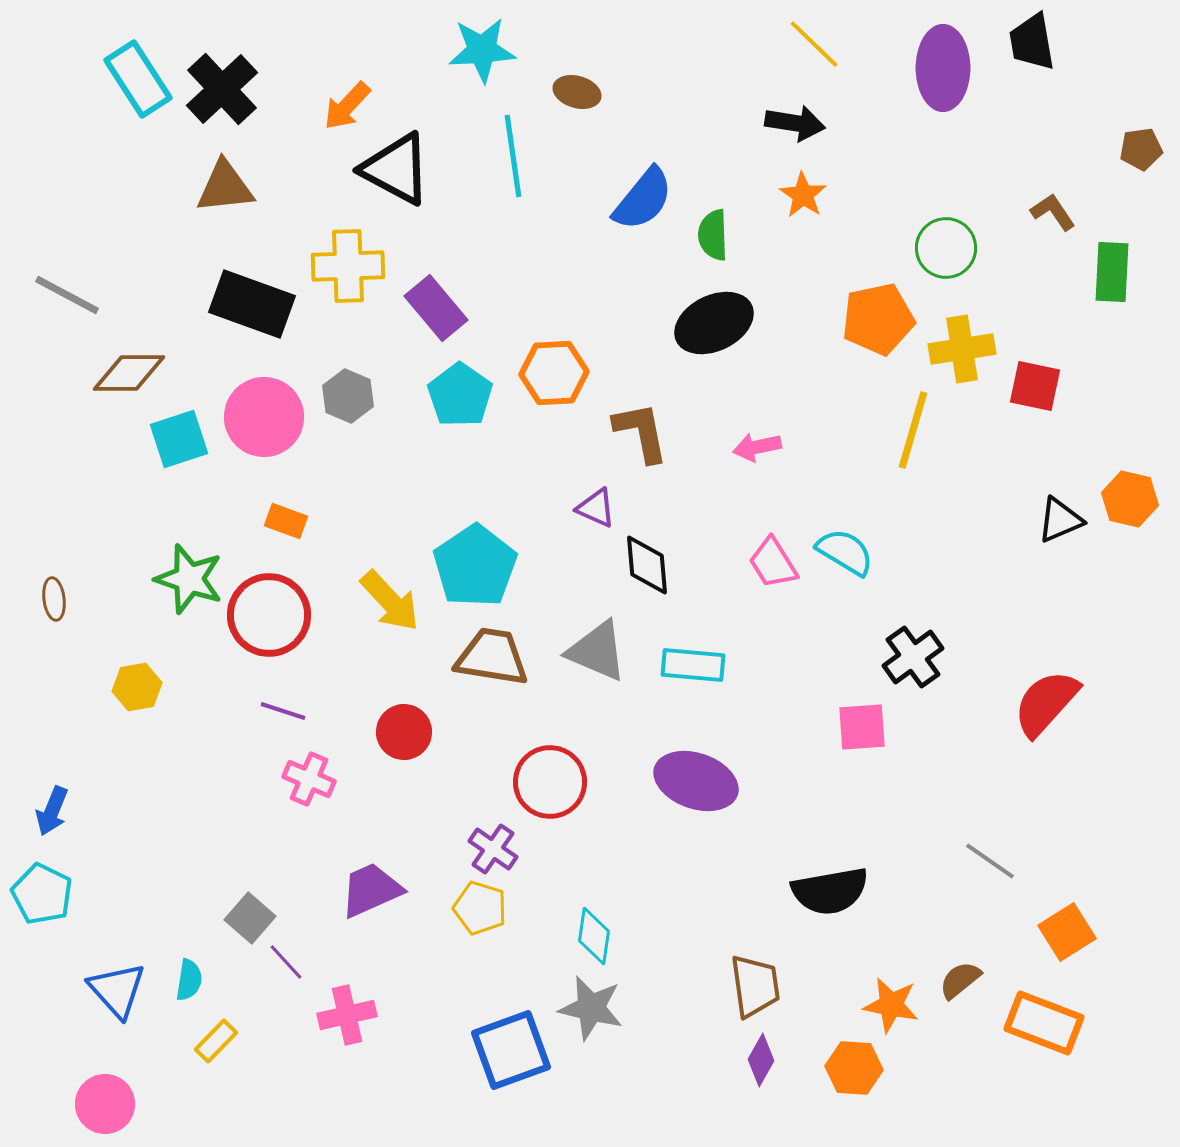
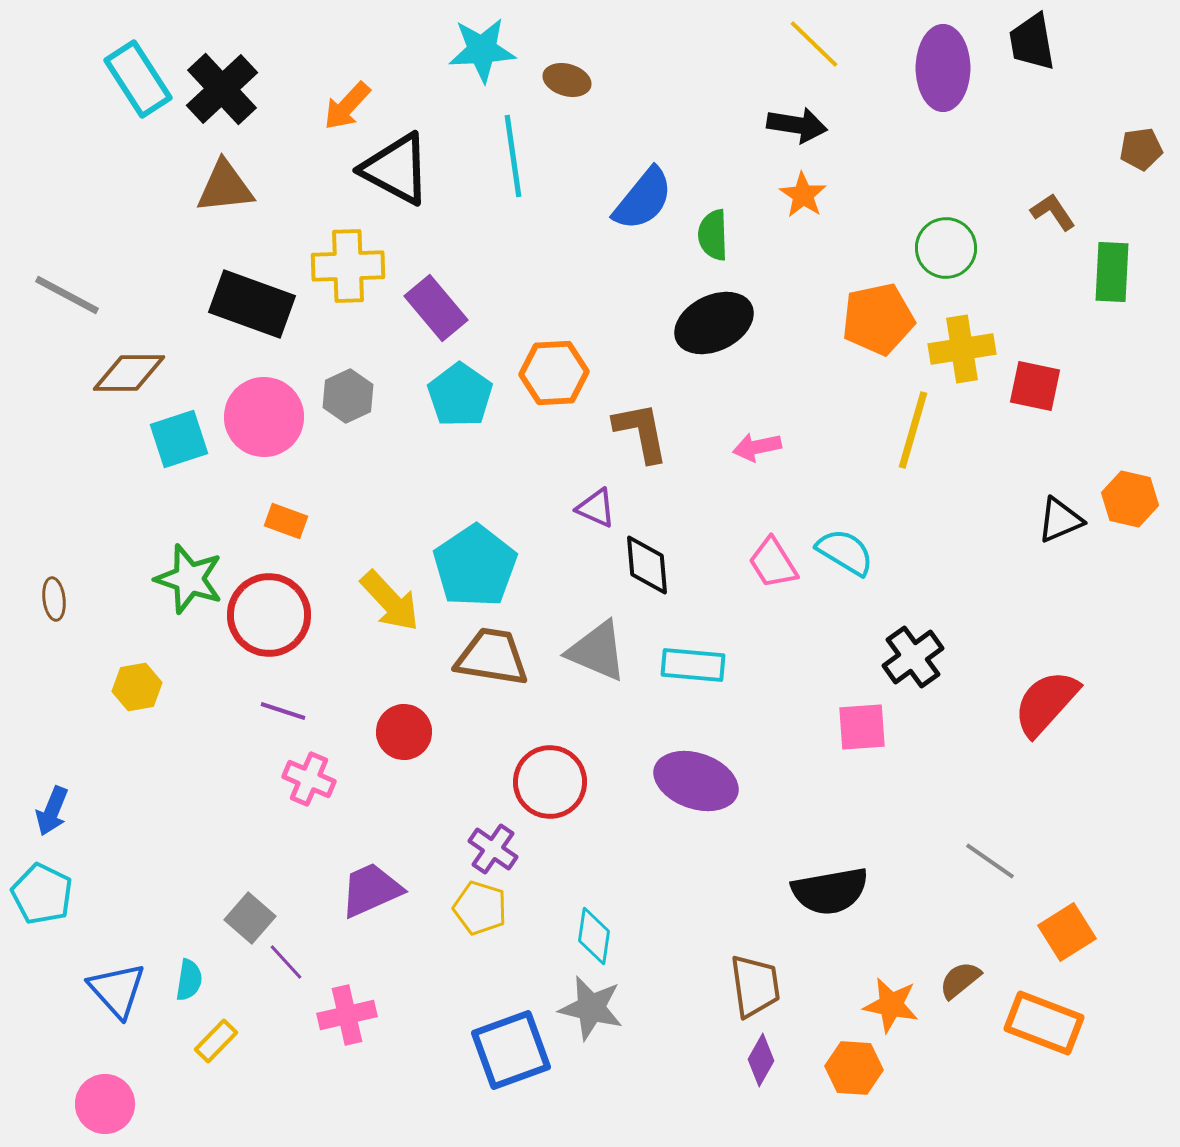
brown ellipse at (577, 92): moved 10 px left, 12 px up
black arrow at (795, 123): moved 2 px right, 2 px down
gray hexagon at (348, 396): rotated 12 degrees clockwise
